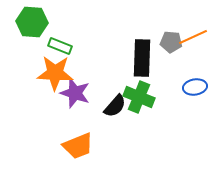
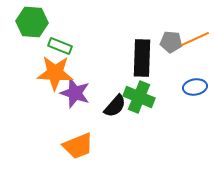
orange line: moved 2 px right, 2 px down
